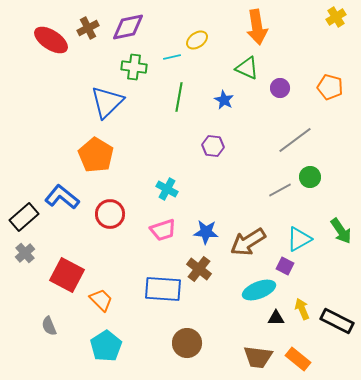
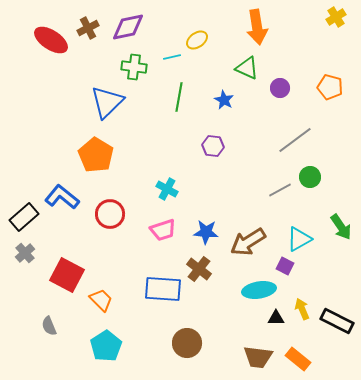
green arrow at (341, 231): moved 4 px up
cyan ellipse at (259, 290): rotated 12 degrees clockwise
